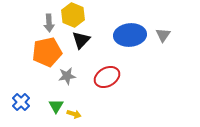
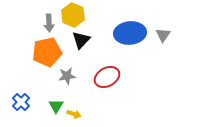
blue ellipse: moved 2 px up
